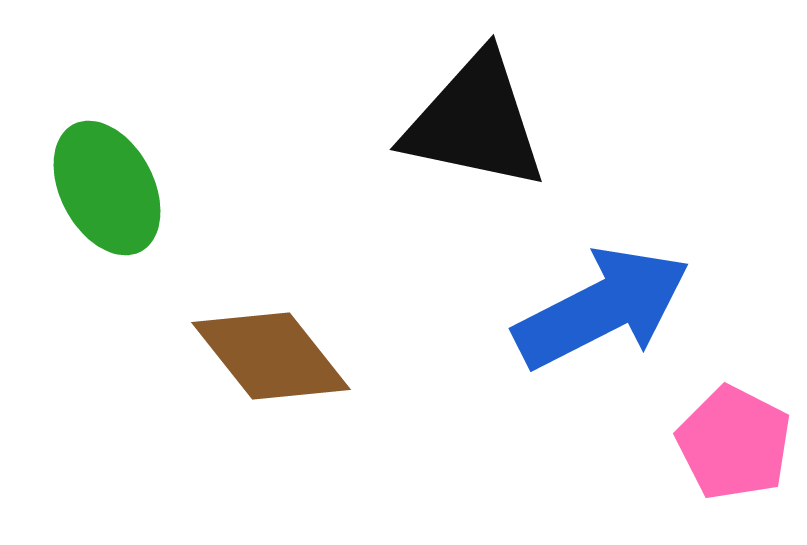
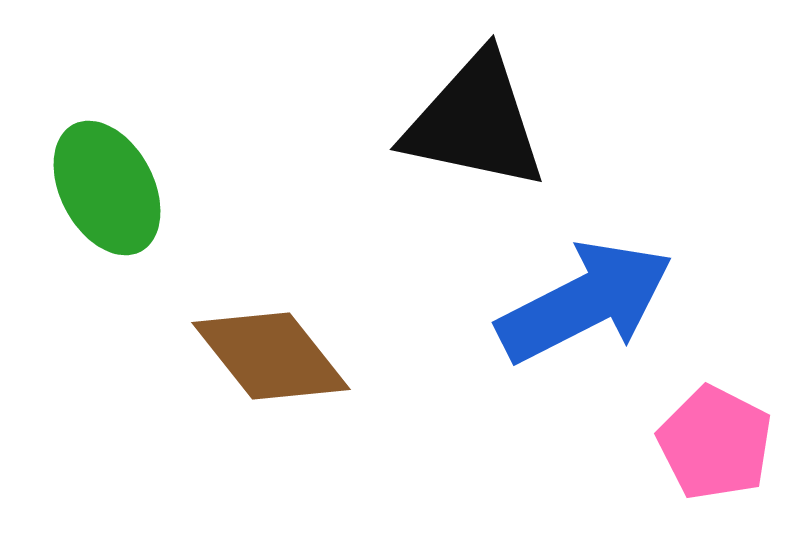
blue arrow: moved 17 px left, 6 px up
pink pentagon: moved 19 px left
